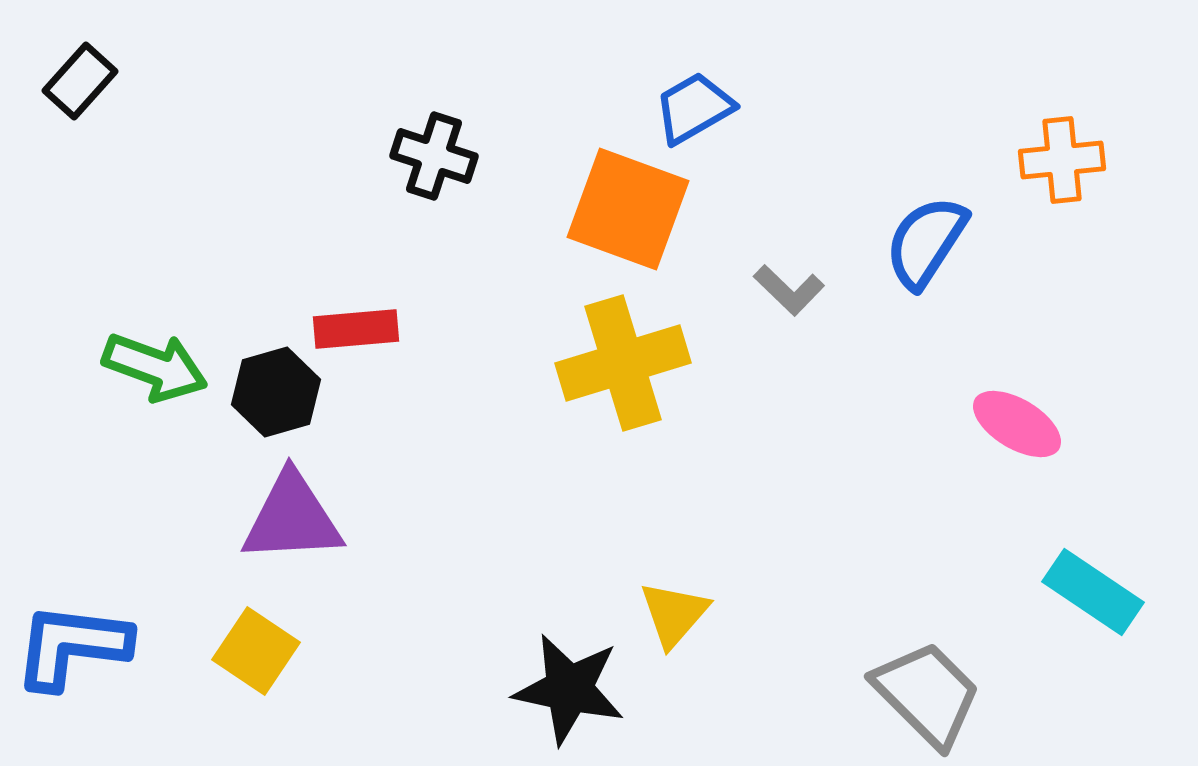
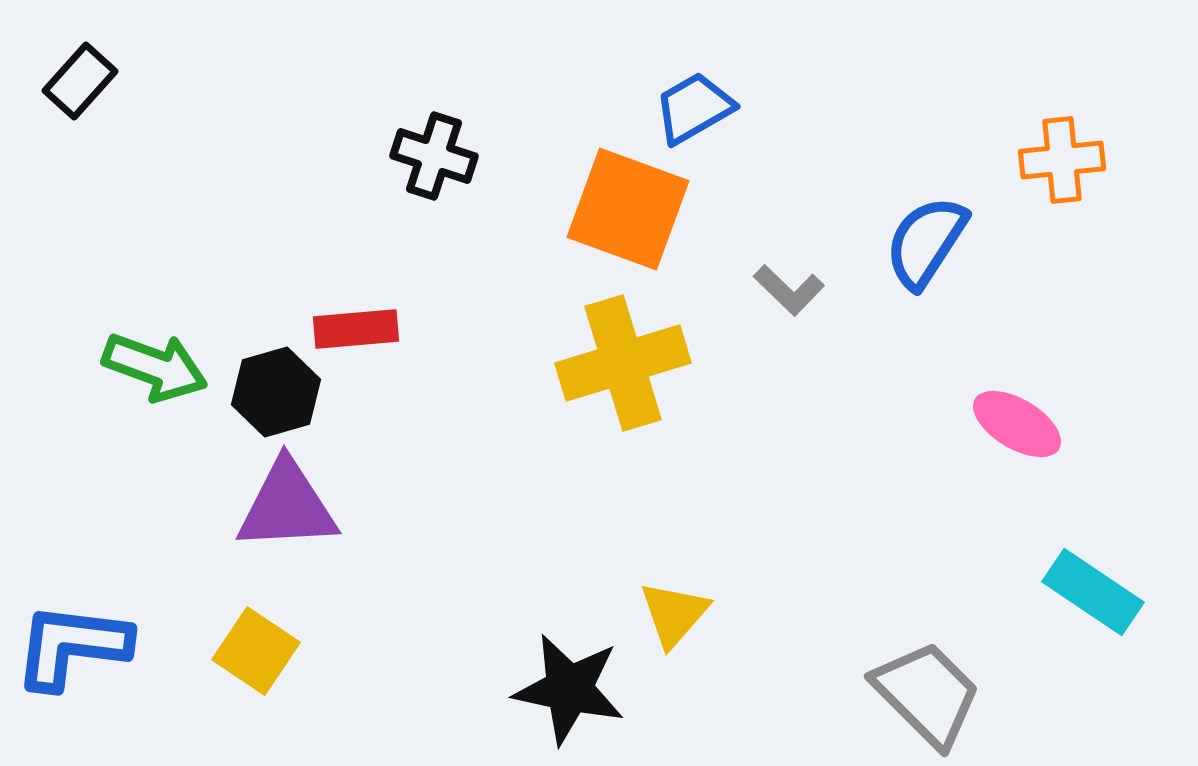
purple triangle: moved 5 px left, 12 px up
